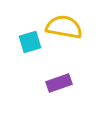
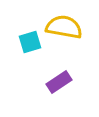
purple rectangle: moved 1 px up; rotated 15 degrees counterclockwise
